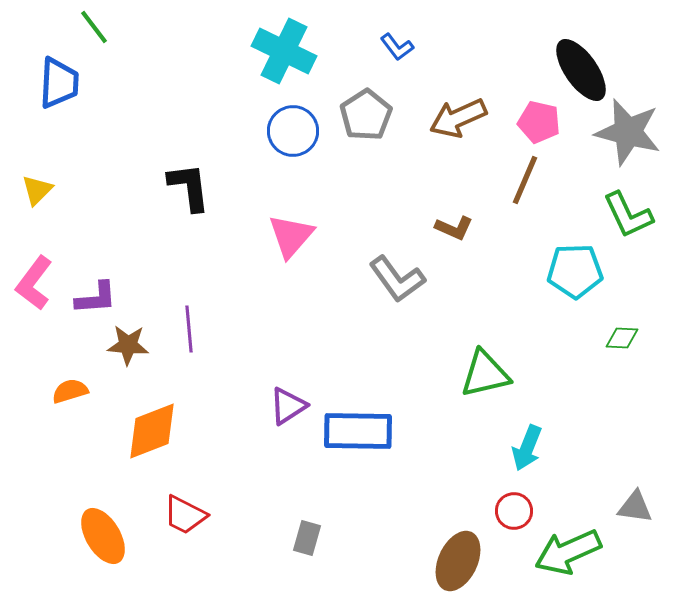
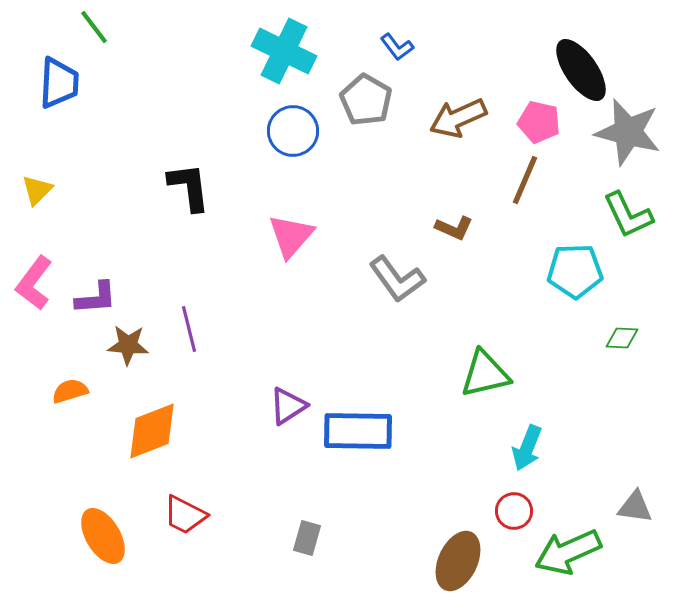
gray pentagon: moved 15 px up; rotated 9 degrees counterclockwise
purple line: rotated 9 degrees counterclockwise
